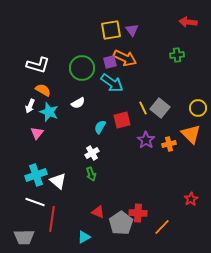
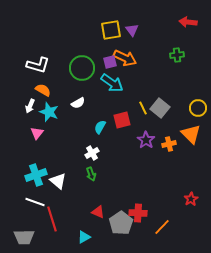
red line: rotated 25 degrees counterclockwise
